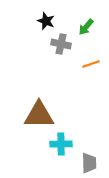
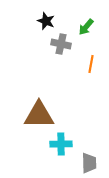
orange line: rotated 60 degrees counterclockwise
